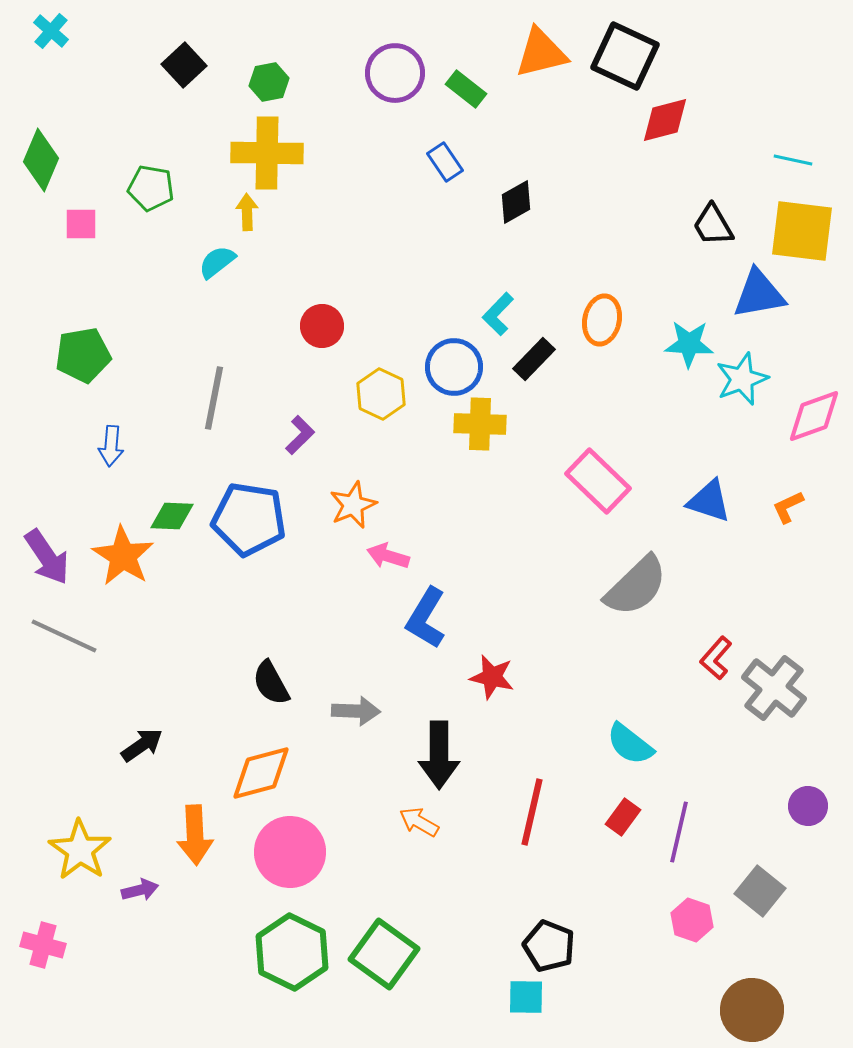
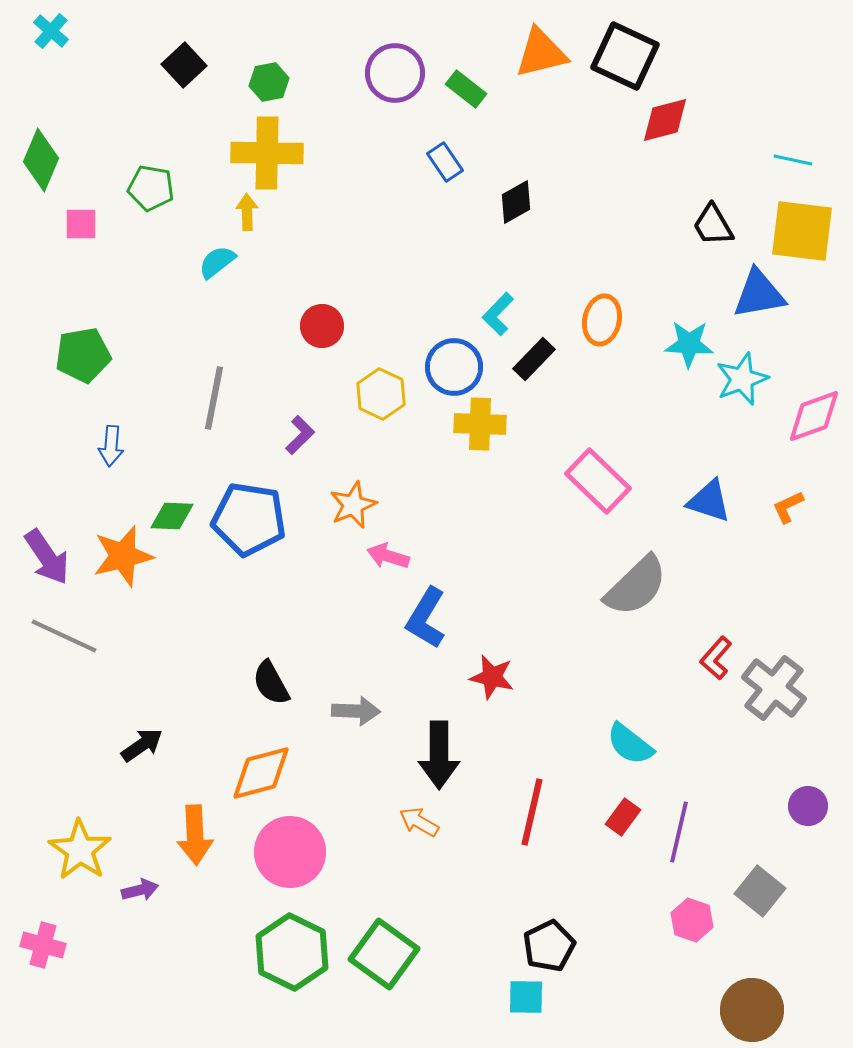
orange star at (123, 556): rotated 26 degrees clockwise
black pentagon at (549, 946): rotated 24 degrees clockwise
